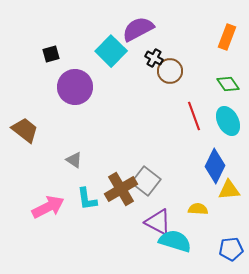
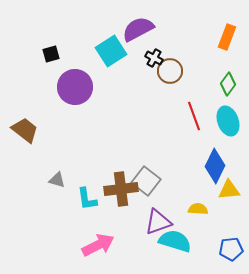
cyan square: rotated 12 degrees clockwise
green diamond: rotated 70 degrees clockwise
cyan ellipse: rotated 8 degrees clockwise
gray triangle: moved 17 px left, 20 px down; rotated 18 degrees counterclockwise
brown cross: rotated 24 degrees clockwise
pink arrow: moved 50 px right, 38 px down
purple triangle: rotated 48 degrees counterclockwise
